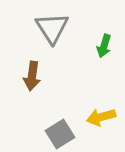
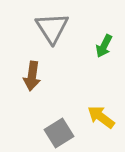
green arrow: rotated 10 degrees clockwise
yellow arrow: rotated 52 degrees clockwise
gray square: moved 1 px left, 1 px up
